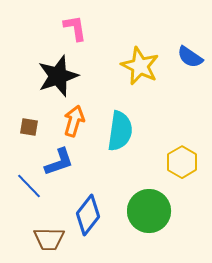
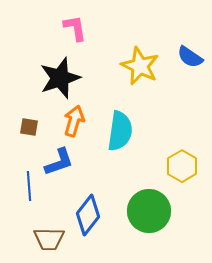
black star: moved 2 px right, 2 px down
yellow hexagon: moved 4 px down
blue line: rotated 40 degrees clockwise
